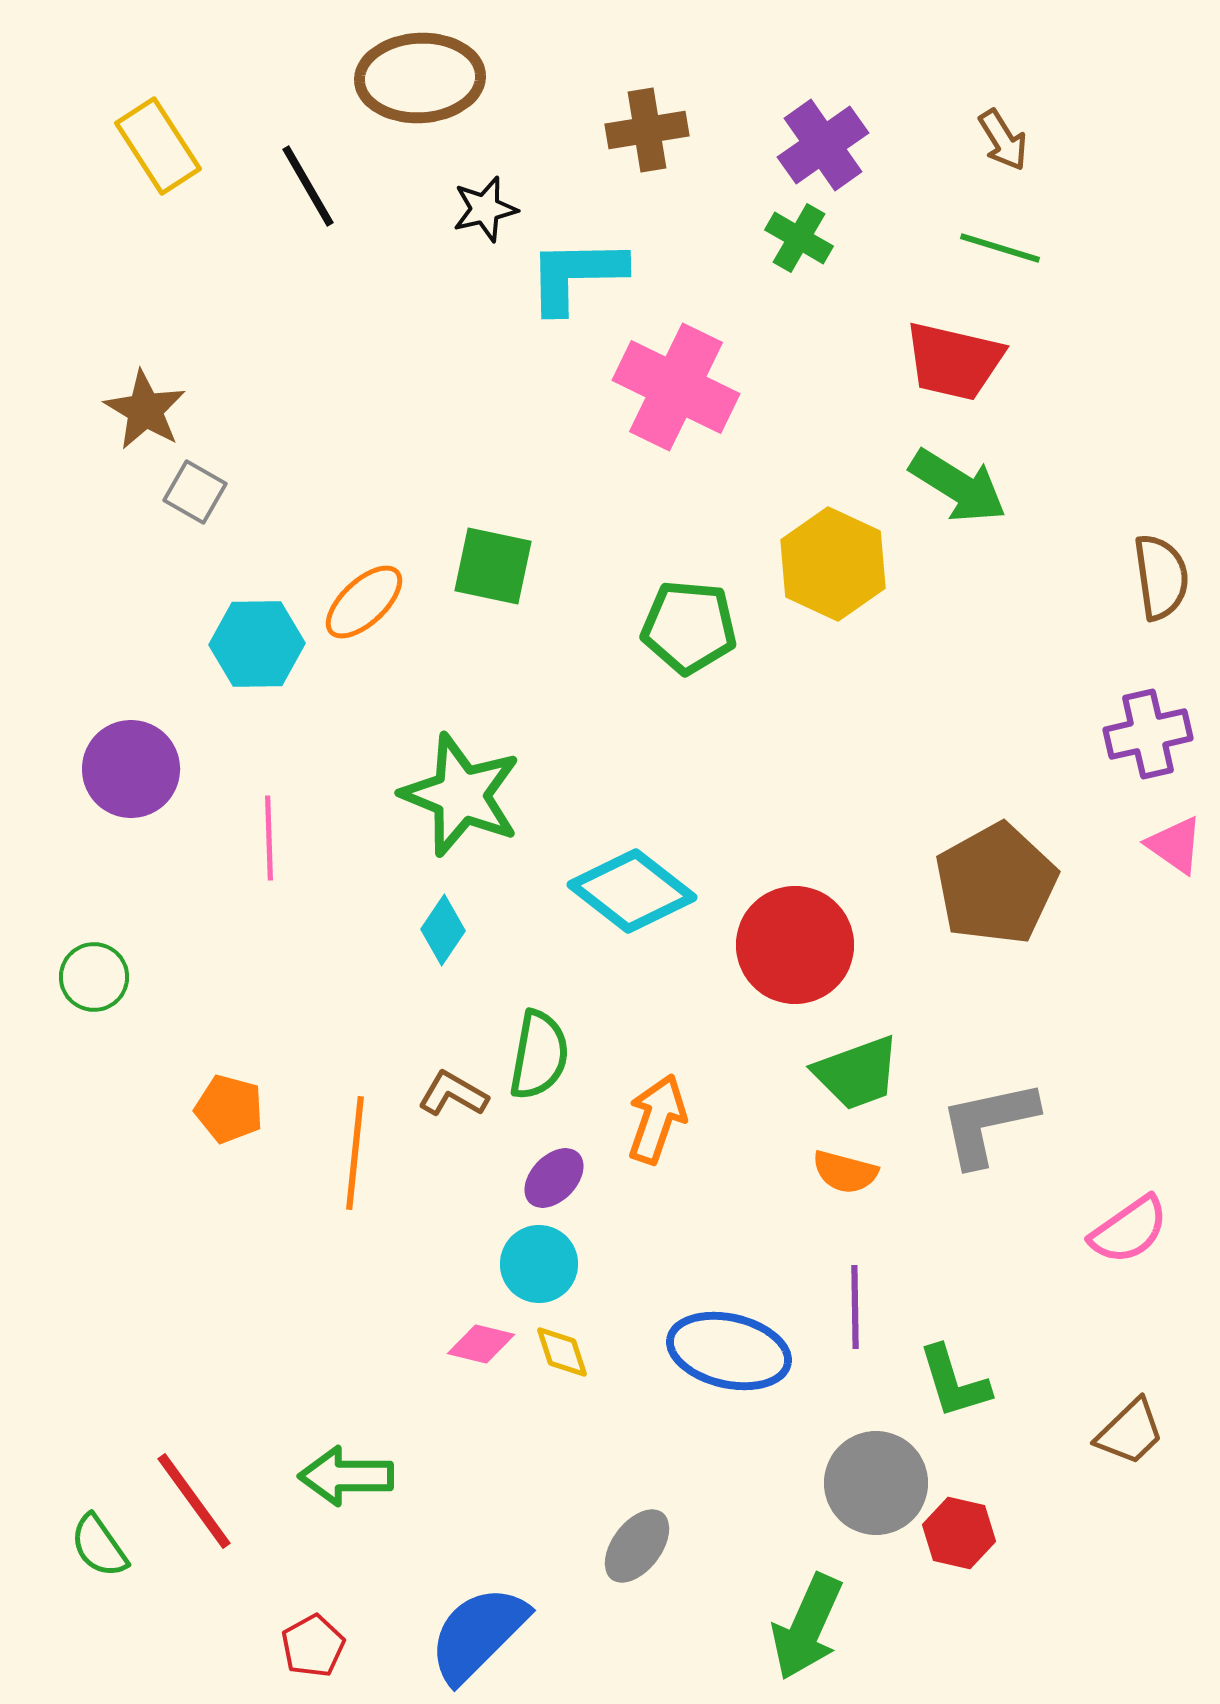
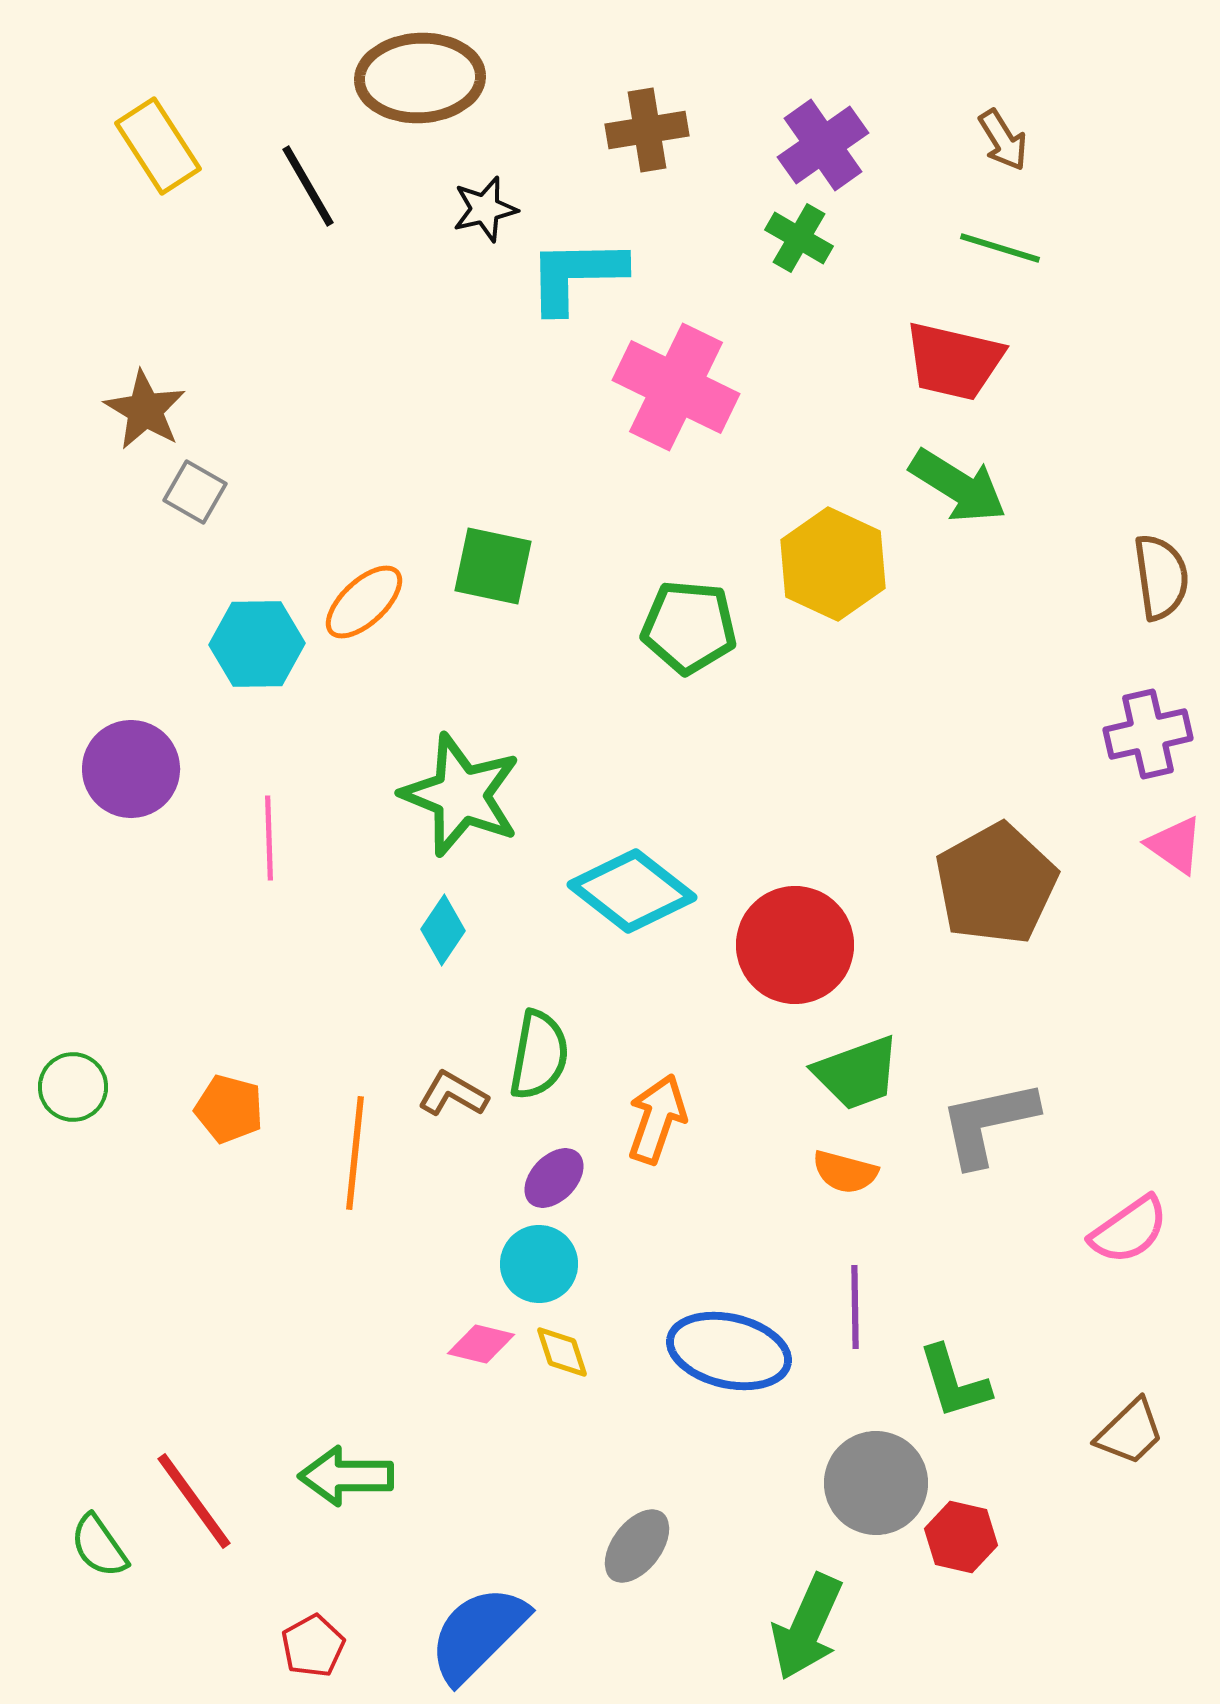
green circle at (94, 977): moved 21 px left, 110 px down
red hexagon at (959, 1533): moved 2 px right, 4 px down
